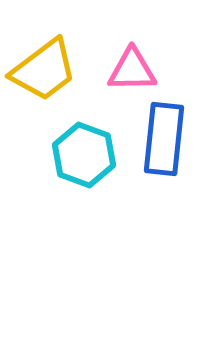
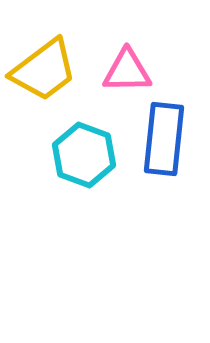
pink triangle: moved 5 px left, 1 px down
